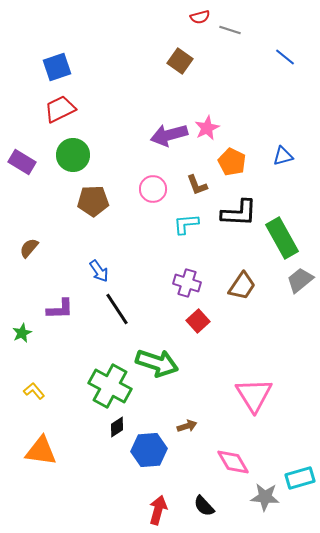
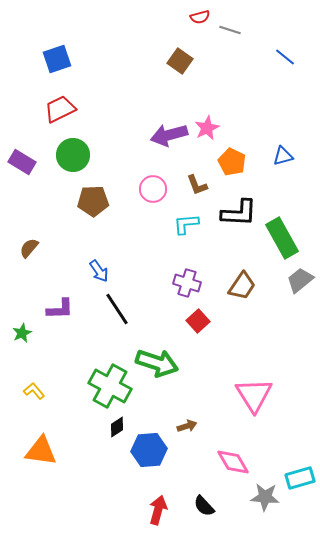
blue square: moved 8 px up
